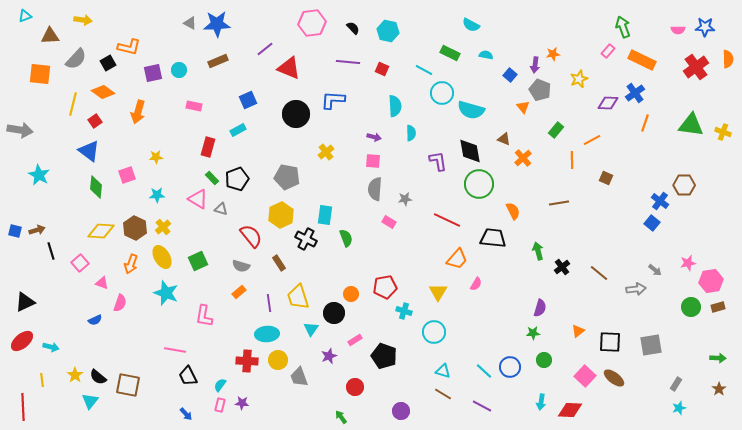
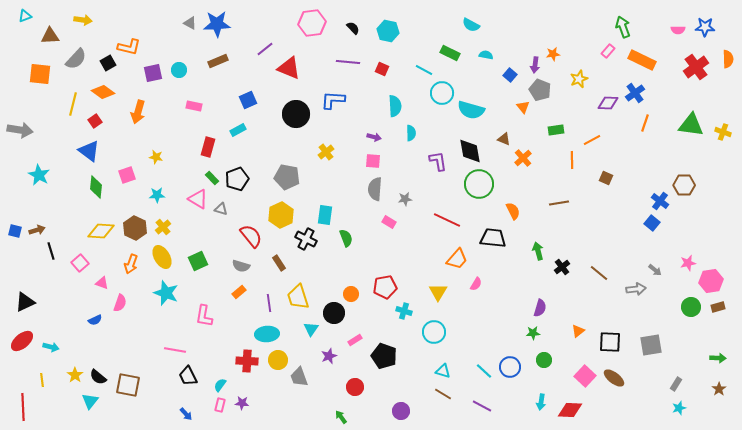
green rectangle at (556, 130): rotated 42 degrees clockwise
yellow star at (156, 157): rotated 16 degrees clockwise
